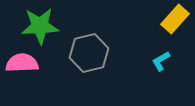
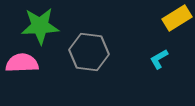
yellow rectangle: moved 2 px right, 1 px up; rotated 16 degrees clockwise
gray hexagon: moved 1 px up; rotated 21 degrees clockwise
cyan L-shape: moved 2 px left, 2 px up
